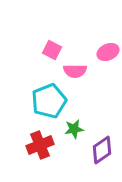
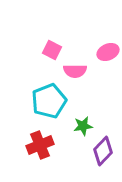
green star: moved 9 px right, 3 px up
purple diamond: moved 1 px right, 1 px down; rotated 12 degrees counterclockwise
